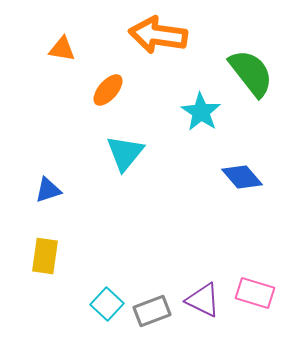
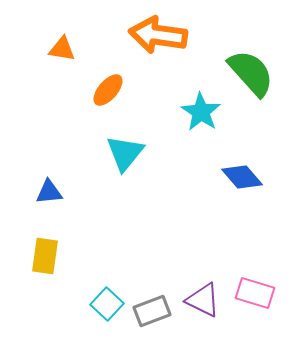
green semicircle: rotated 4 degrees counterclockwise
blue triangle: moved 1 px right, 2 px down; rotated 12 degrees clockwise
